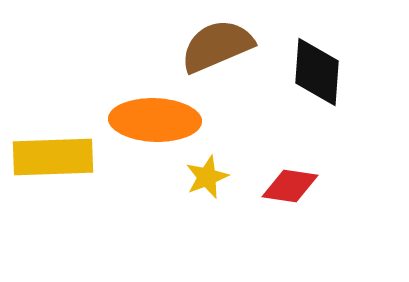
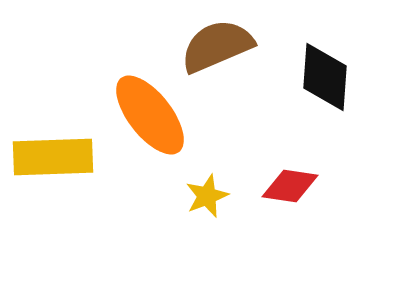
black diamond: moved 8 px right, 5 px down
orange ellipse: moved 5 px left, 5 px up; rotated 50 degrees clockwise
yellow star: moved 19 px down
